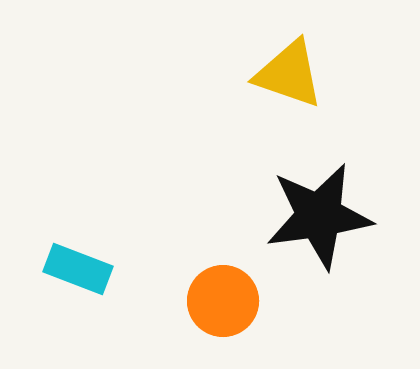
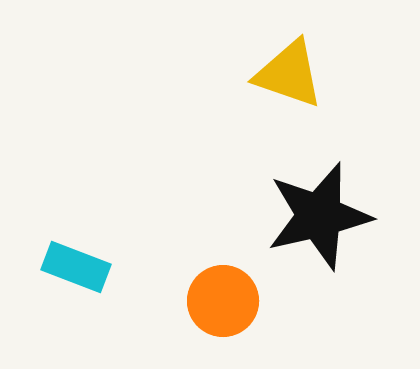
black star: rotated 5 degrees counterclockwise
cyan rectangle: moved 2 px left, 2 px up
